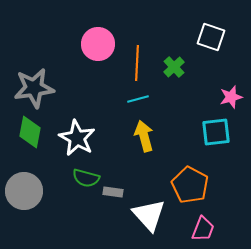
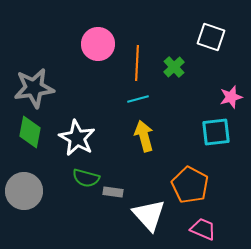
pink trapezoid: rotated 88 degrees counterclockwise
